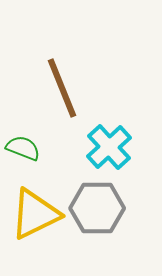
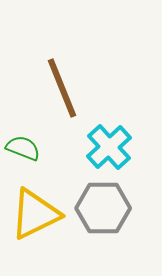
gray hexagon: moved 6 px right
